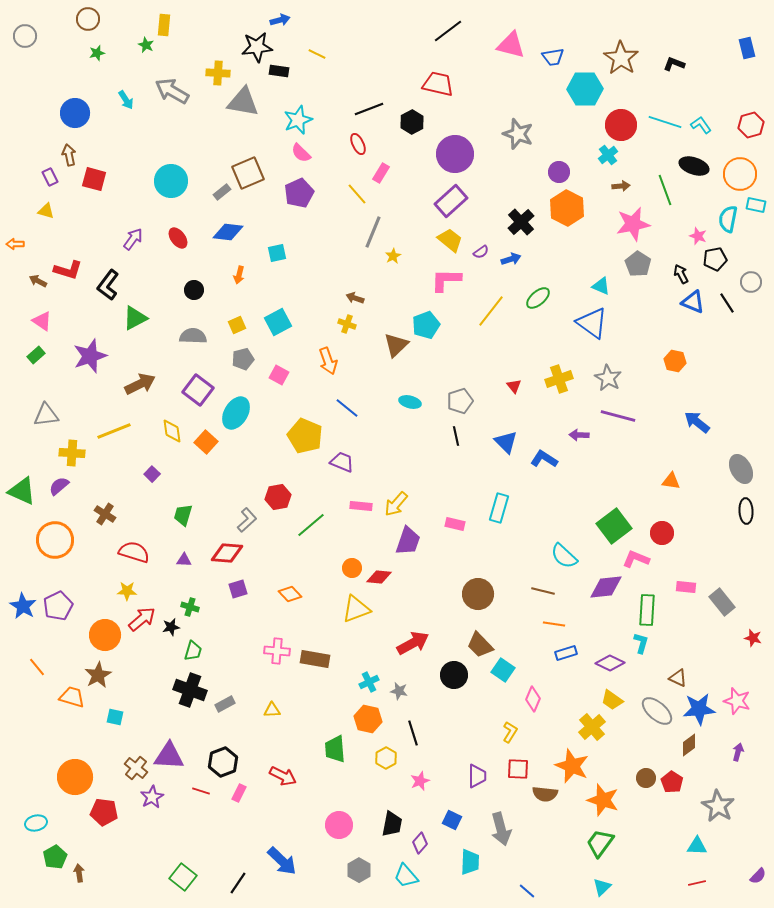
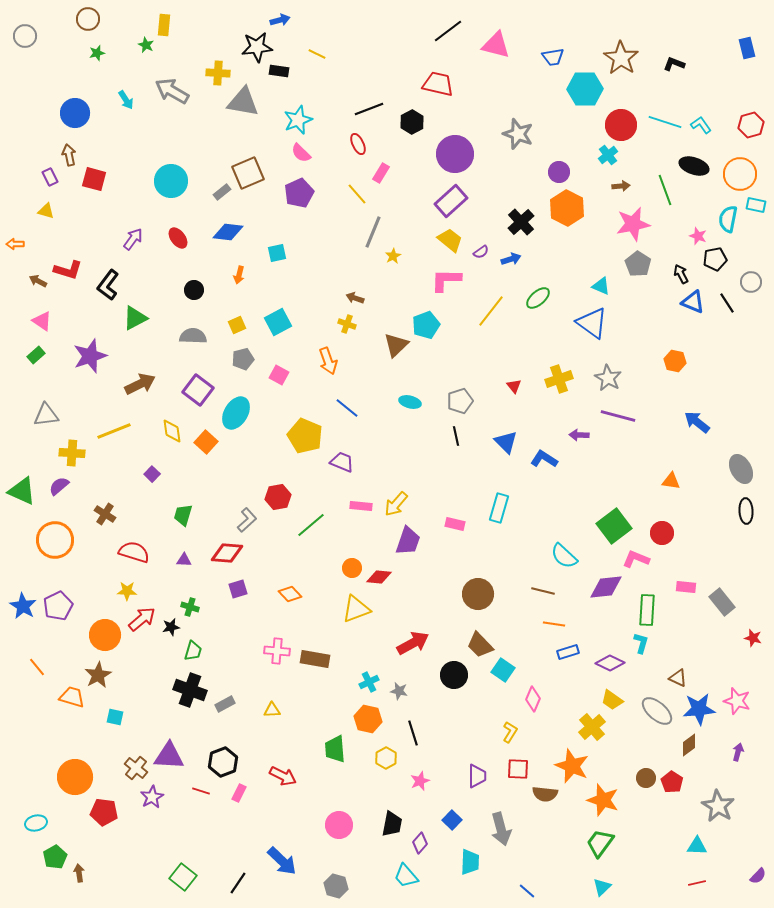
pink triangle at (511, 45): moved 15 px left
blue rectangle at (566, 653): moved 2 px right, 1 px up
blue square at (452, 820): rotated 18 degrees clockwise
gray hexagon at (359, 870): moved 23 px left, 16 px down; rotated 15 degrees counterclockwise
